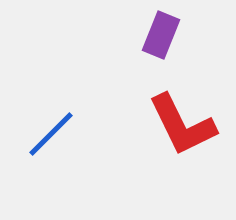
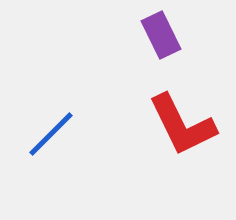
purple rectangle: rotated 48 degrees counterclockwise
